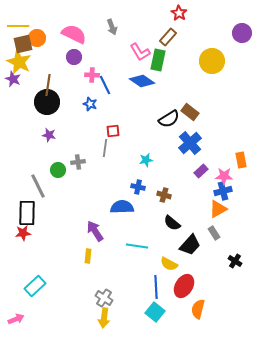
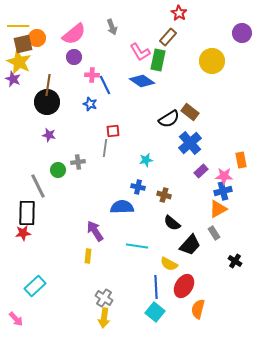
pink semicircle at (74, 34): rotated 115 degrees clockwise
pink arrow at (16, 319): rotated 70 degrees clockwise
